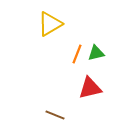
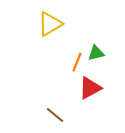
orange line: moved 8 px down
red triangle: rotated 15 degrees counterclockwise
brown line: rotated 18 degrees clockwise
